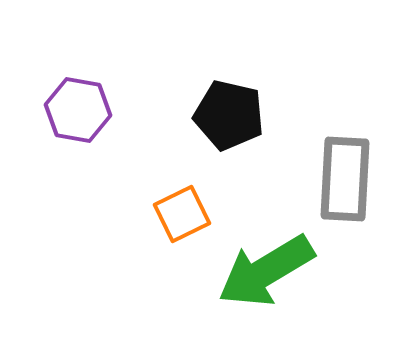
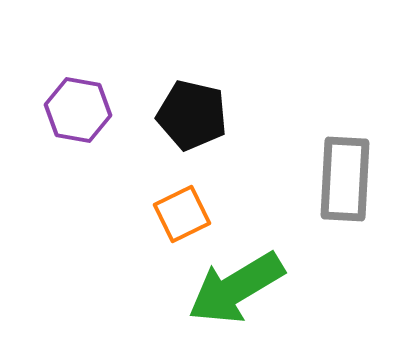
black pentagon: moved 37 px left
green arrow: moved 30 px left, 17 px down
